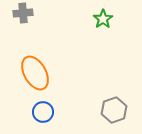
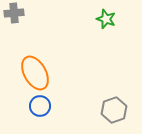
gray cross: moved 9 px left
green star: moved 3 px right; rotated 18 degrees counterclockwise
blue circle: moved 3 px left, 6 px up
